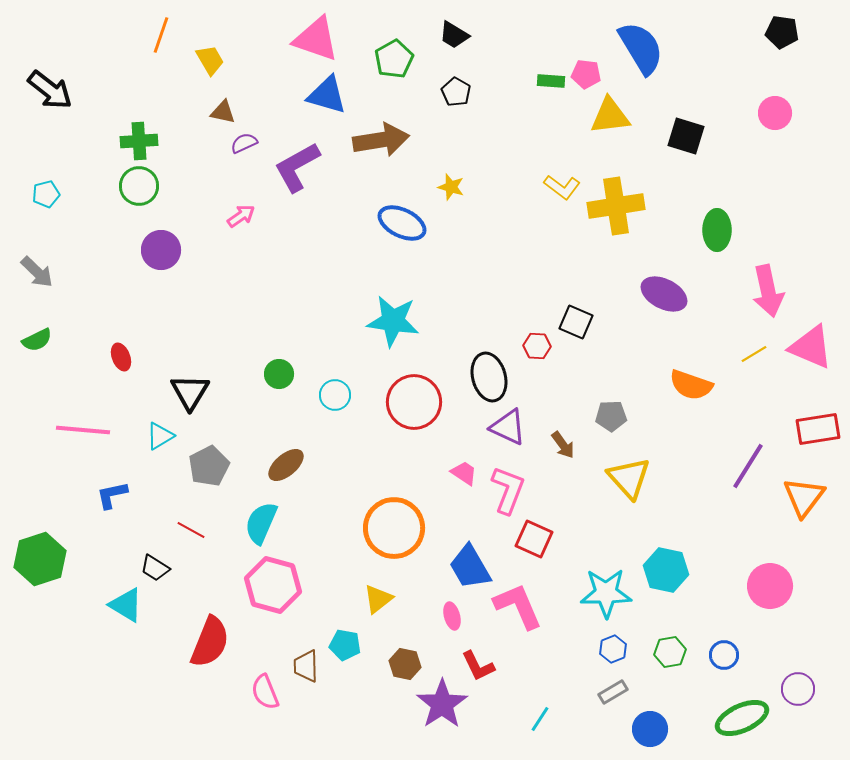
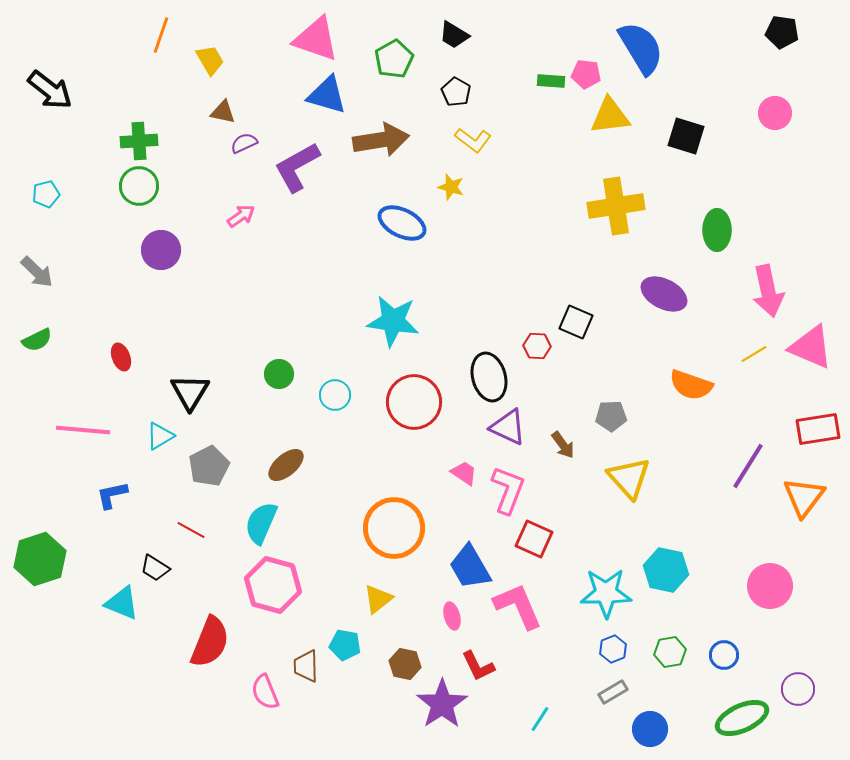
yellow L-shape at (562, 187): moved 89 px left, 47 px up
cyan triangle at (126, 605): moved 4 px left, 2 px up; rotated 9 degrees counterclockwise
